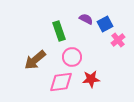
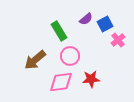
purple semicircle: rotated 112 degrees clockwise
green rectangle: rotated 12 degrees counterclockwise
pink circle: moved 2 px left, 1 px up
